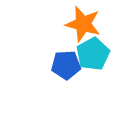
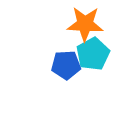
orange star: moved 2 px right; rotated 12 degrees counterclockwise
